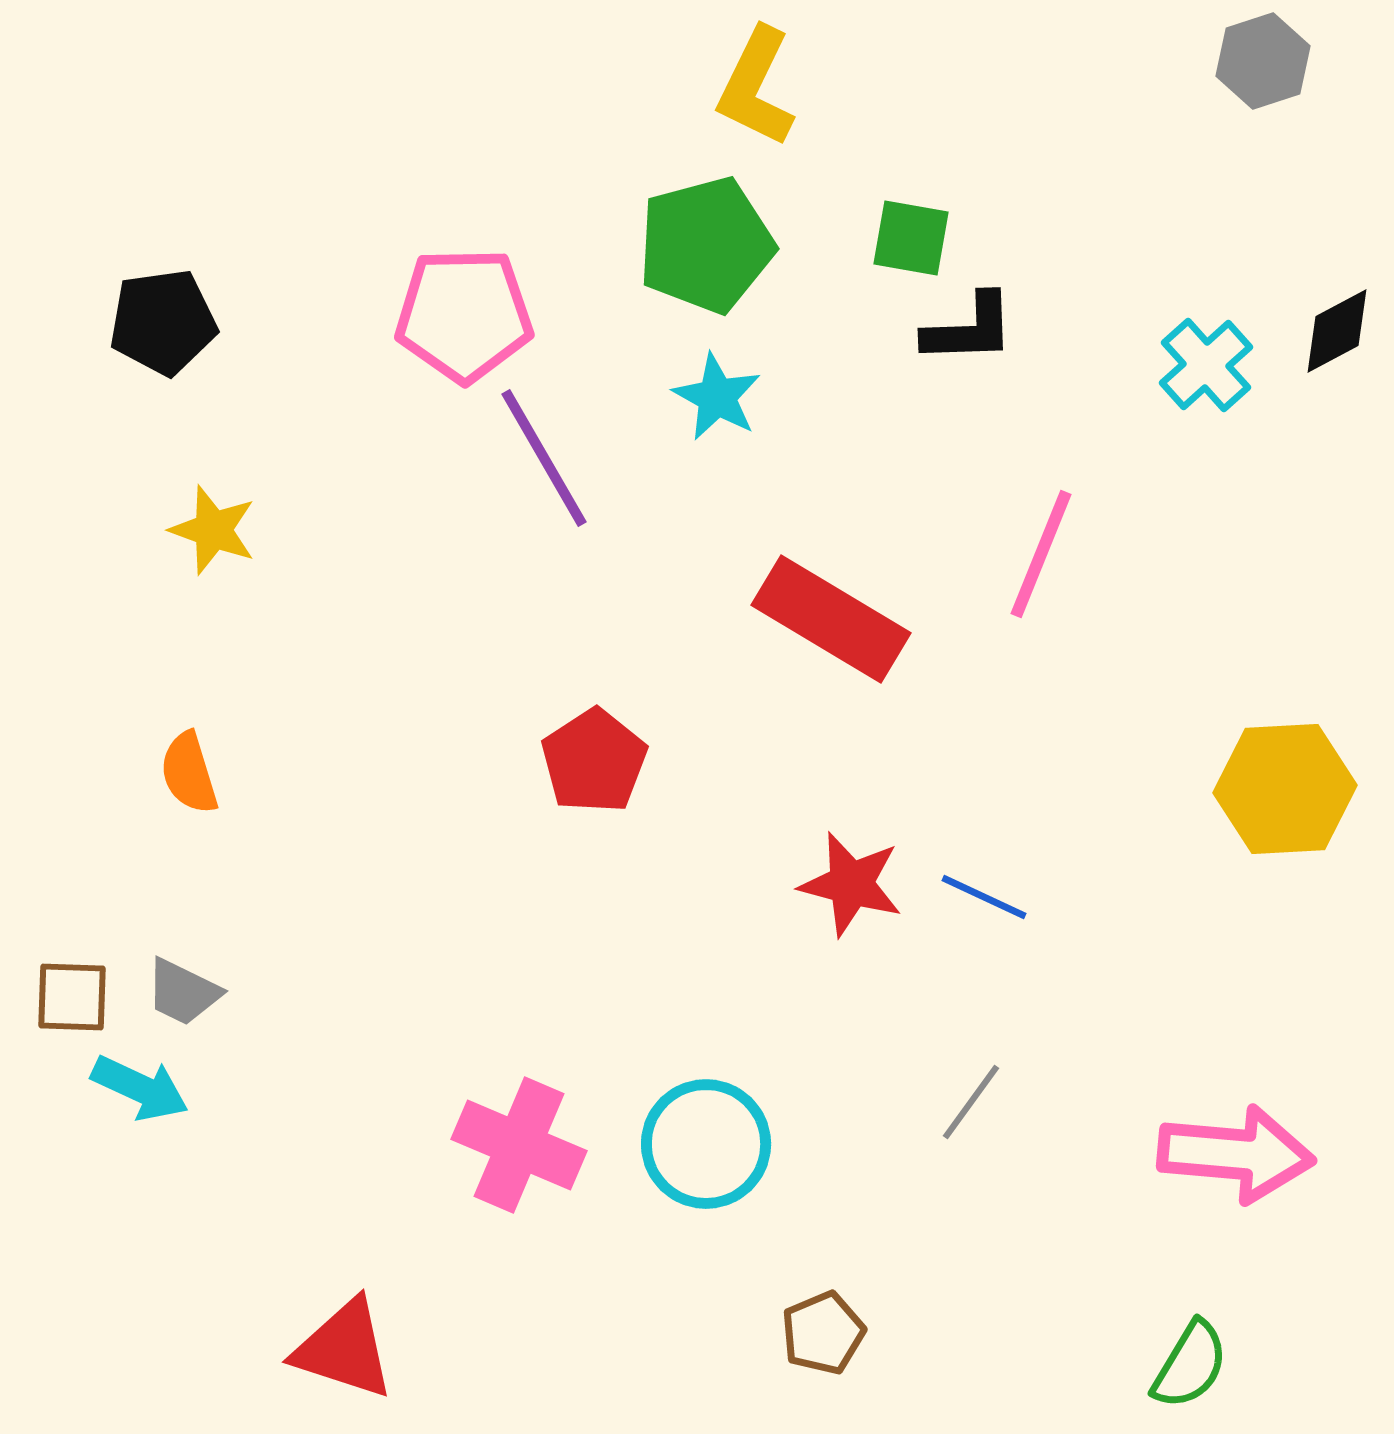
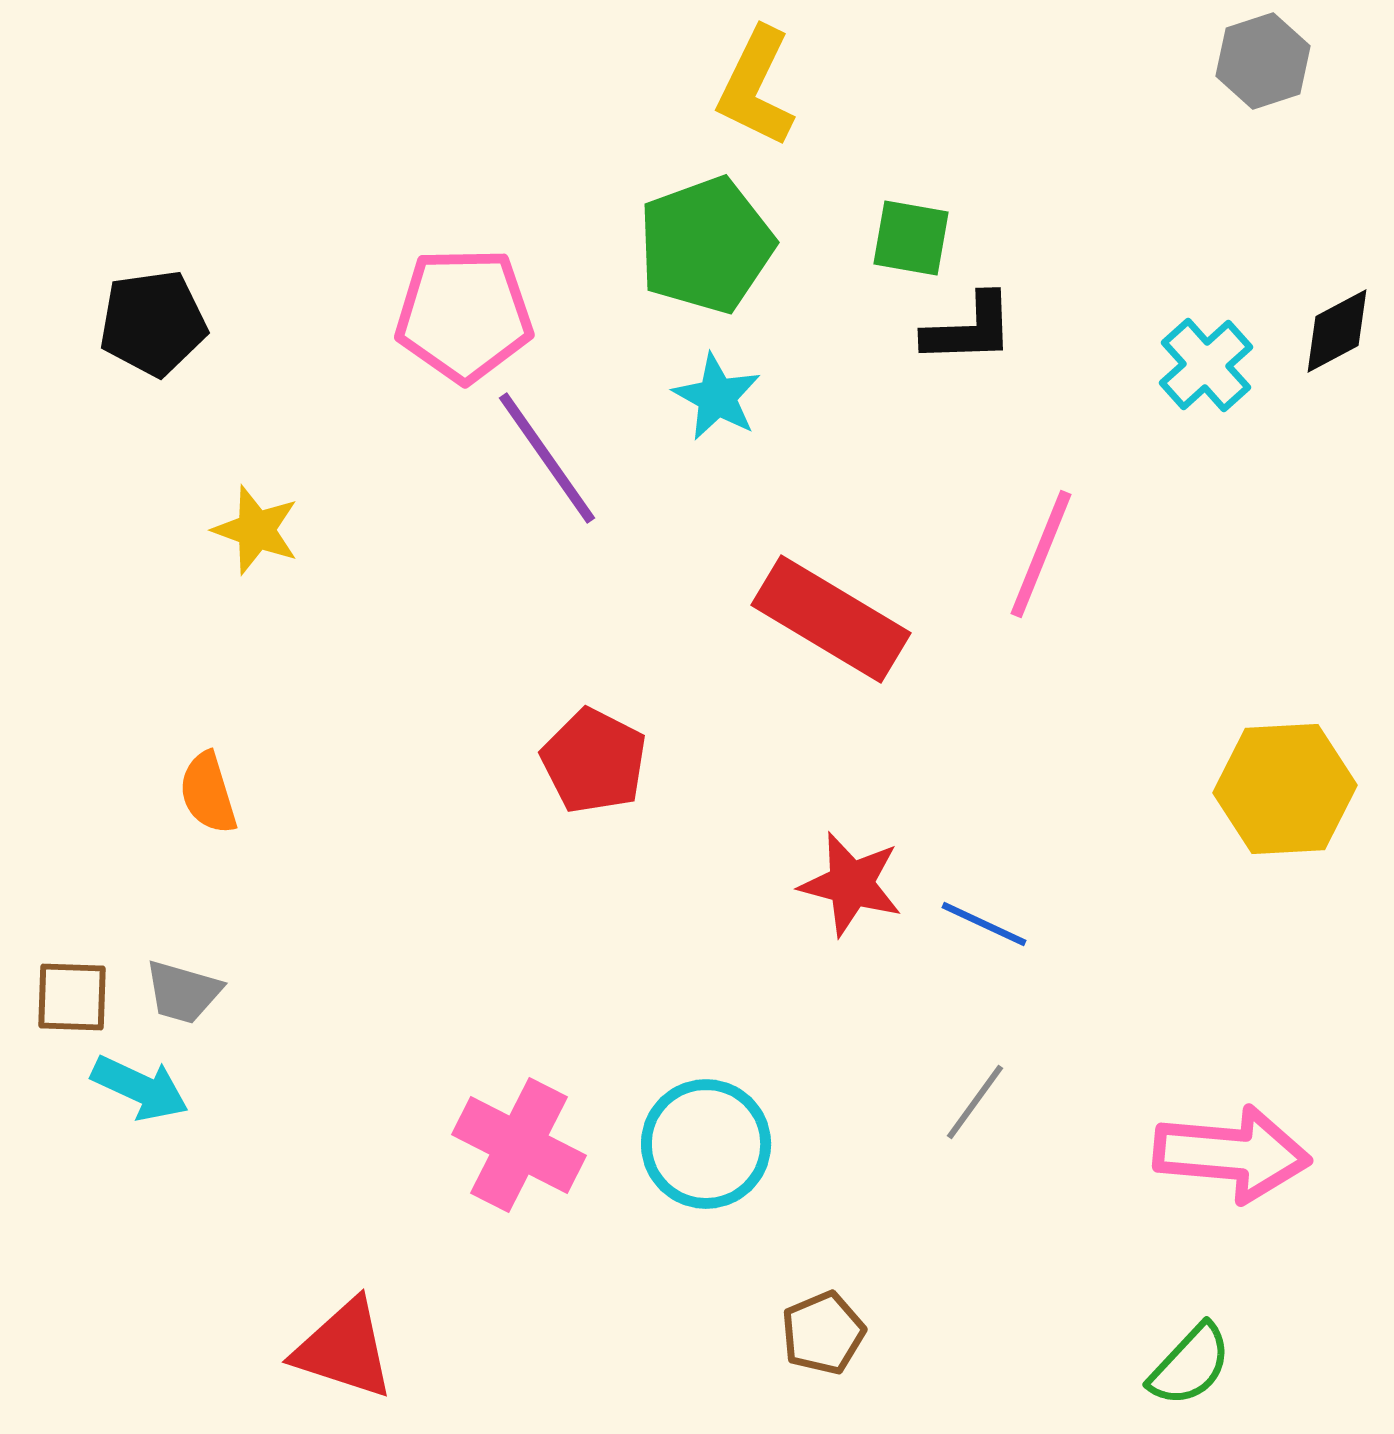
green pentagon: rotated 5 degrees counterclockwise
black pentagon: moved 10 px left, 1 px down
purple line: moved 3 px right; rotated 5 degrees counterclockwise
yellow star: moved 43 px right
red pentagon: rotated 12 degrees counterclockwise
orange semicircle: moved 19 px right, 20 px down
blue line: moved 27 px down
gray trapezoid: rotated 10 degrees counterclockwise
gray line: moved 4 px right
pink cross: rotated 4 degrees clockwise
pink arrow: moved 4 px left
green semicircle: rotated 12 degrees clockwise
